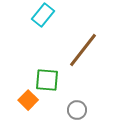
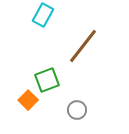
cyan rectangle: rotated 10 degrees counterclockwise
brown line: moved 4 px up
green square: rotated 25 degrees counterclockwise
